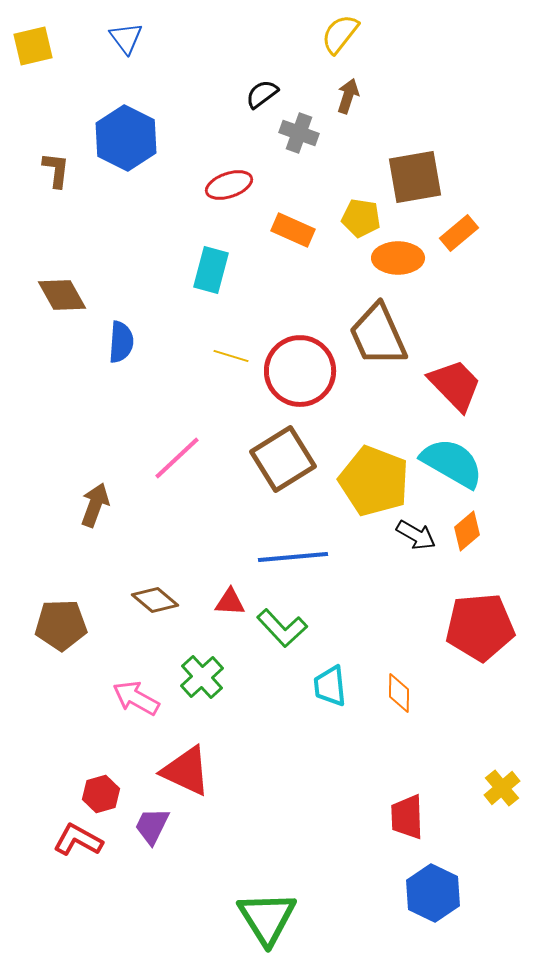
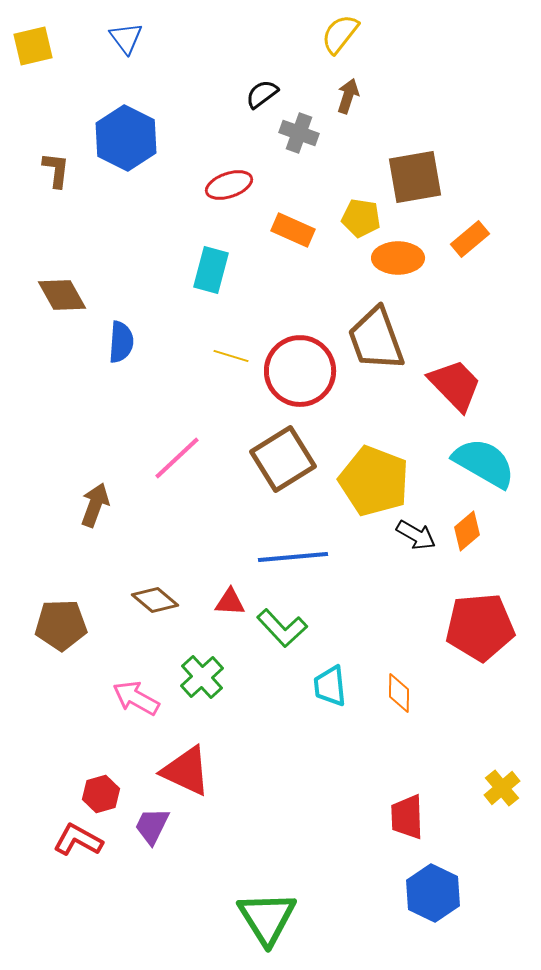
orange rectangle at (459, 233): moved 11 px right, 6 px down
brown trapezoid at (378, 335): moved 2 px left, 4 px down; rotated 4 degrees clockwise
cyan semicircle at (452, 463): moved 32 px right
